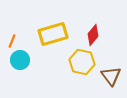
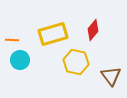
red diamond: moved 5 px up
orange line: moved 1 px up; rotated 72 degrees clockwise
yellow hexagon: moved 6 px left
